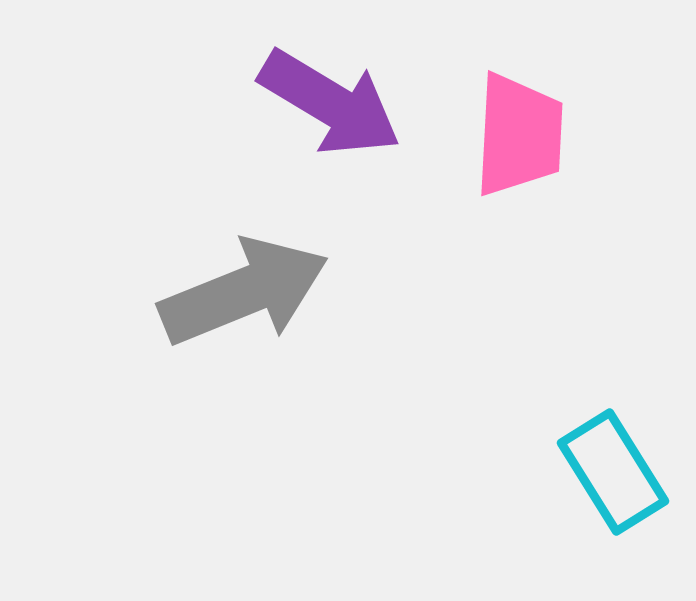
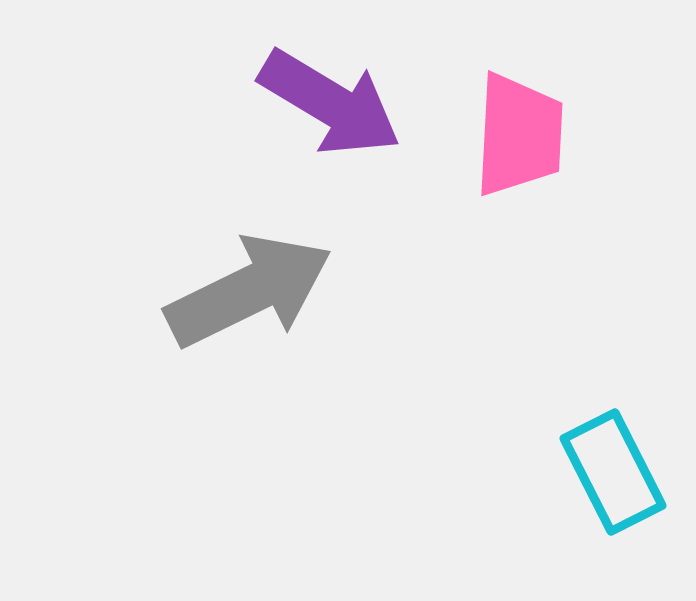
gray arrow: moved 5 px right, 1 px up; rotated 4 degrees counterclockwise
cyan rectangle: rotated 5 degrees clockwise
